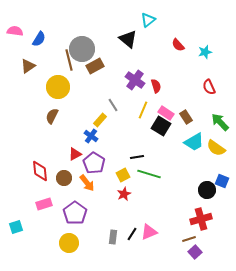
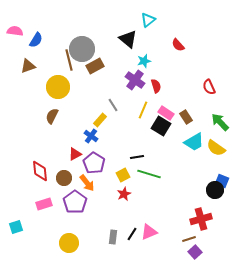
blue semicircle at (39, 39): moved 3 px left, 1 px down
cyan star at (205, 52): moved 61 px left, 9 px down
brown triangle at (28, 66): rotated 14 degrees clockwise
black circle at (207, 190): moved 8 px right
purple pentagon at (75, 213): moved 11 px up
